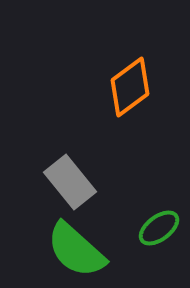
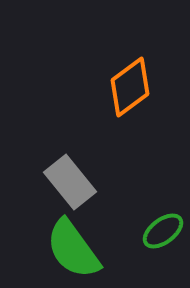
green ellipse: moved 4 px right, 3 px down
green semicircle: moved 3 px left, 1 px up; rotated 12 degrees clockwise
